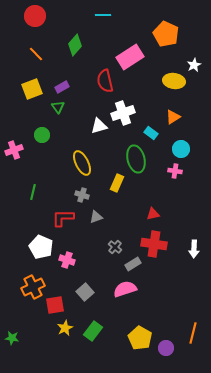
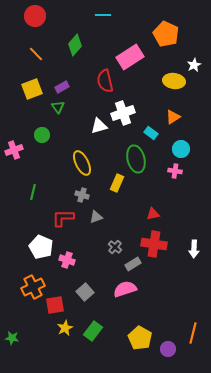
purple circle at (166, 348): moved 2 px right, 1 px down
